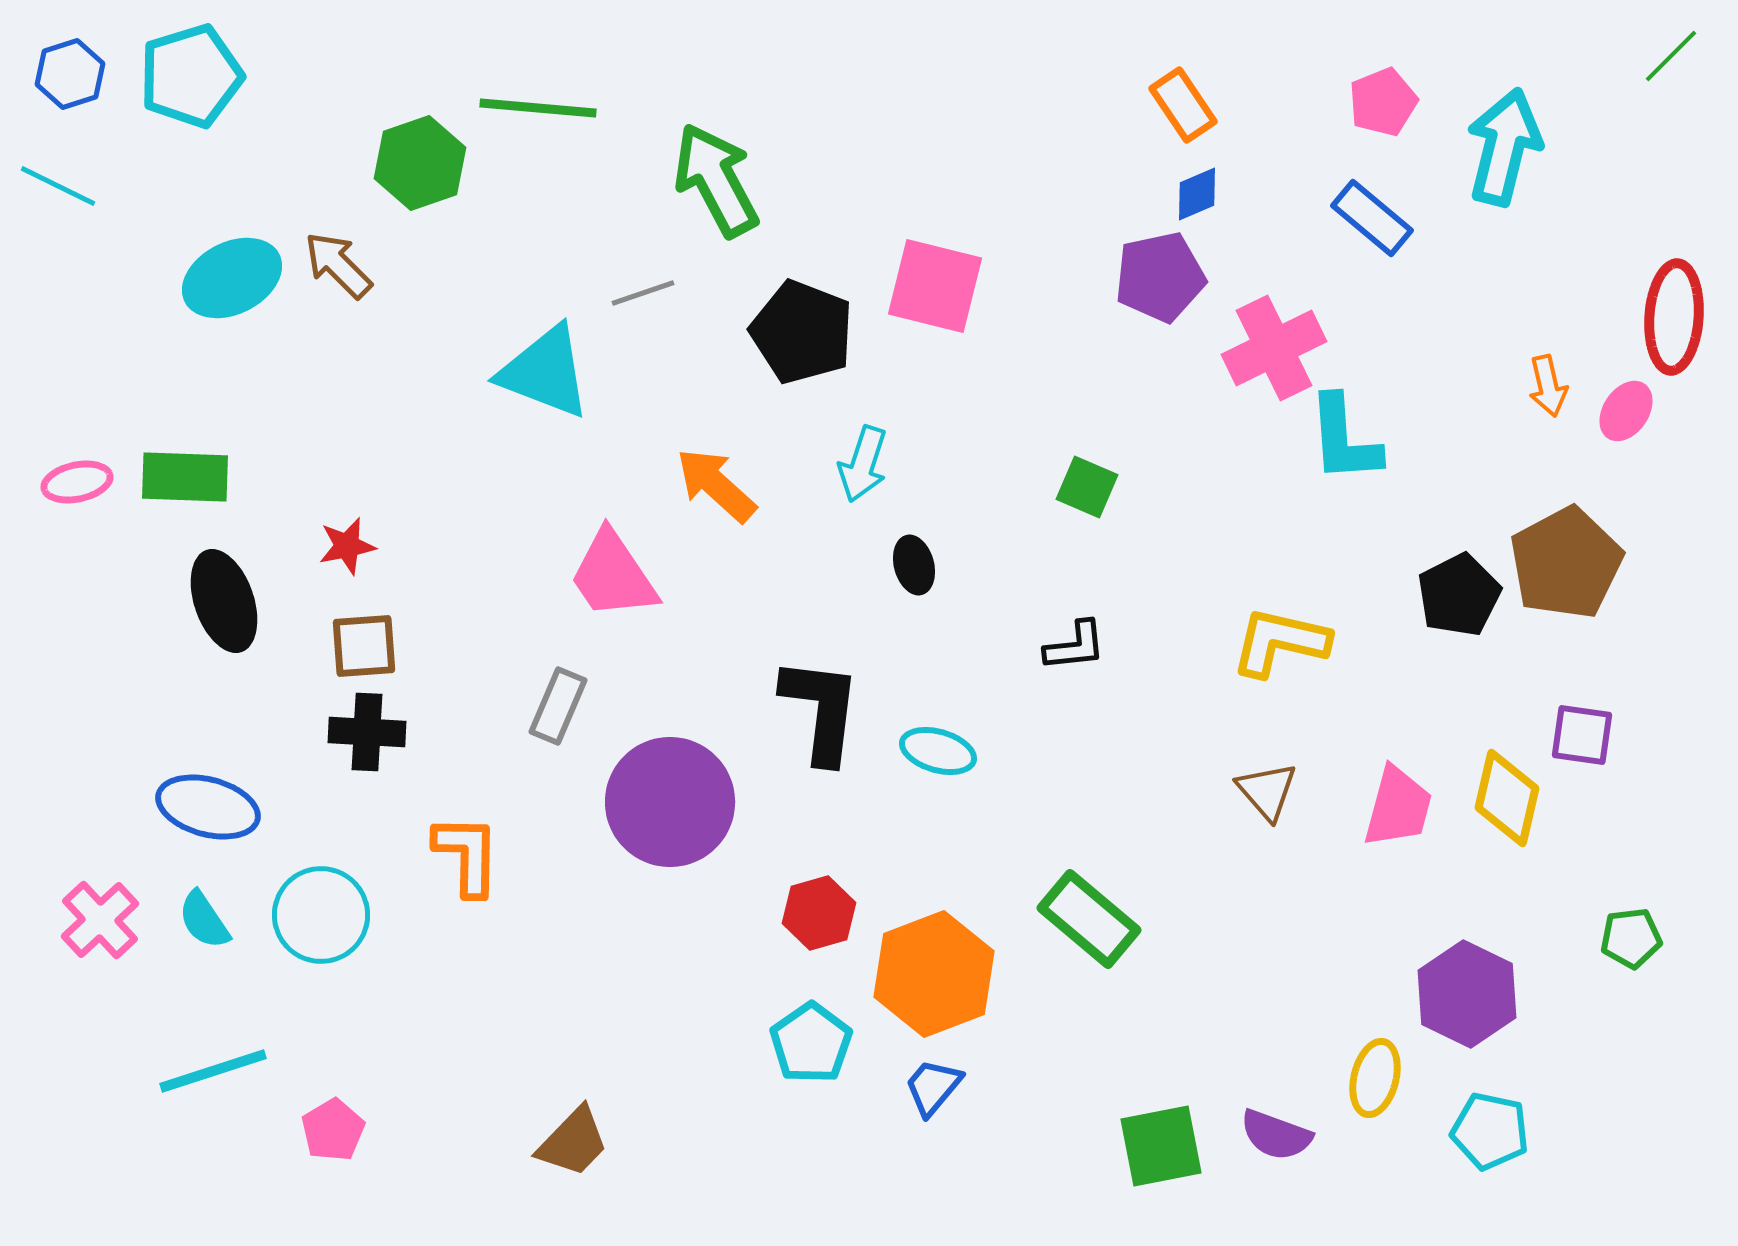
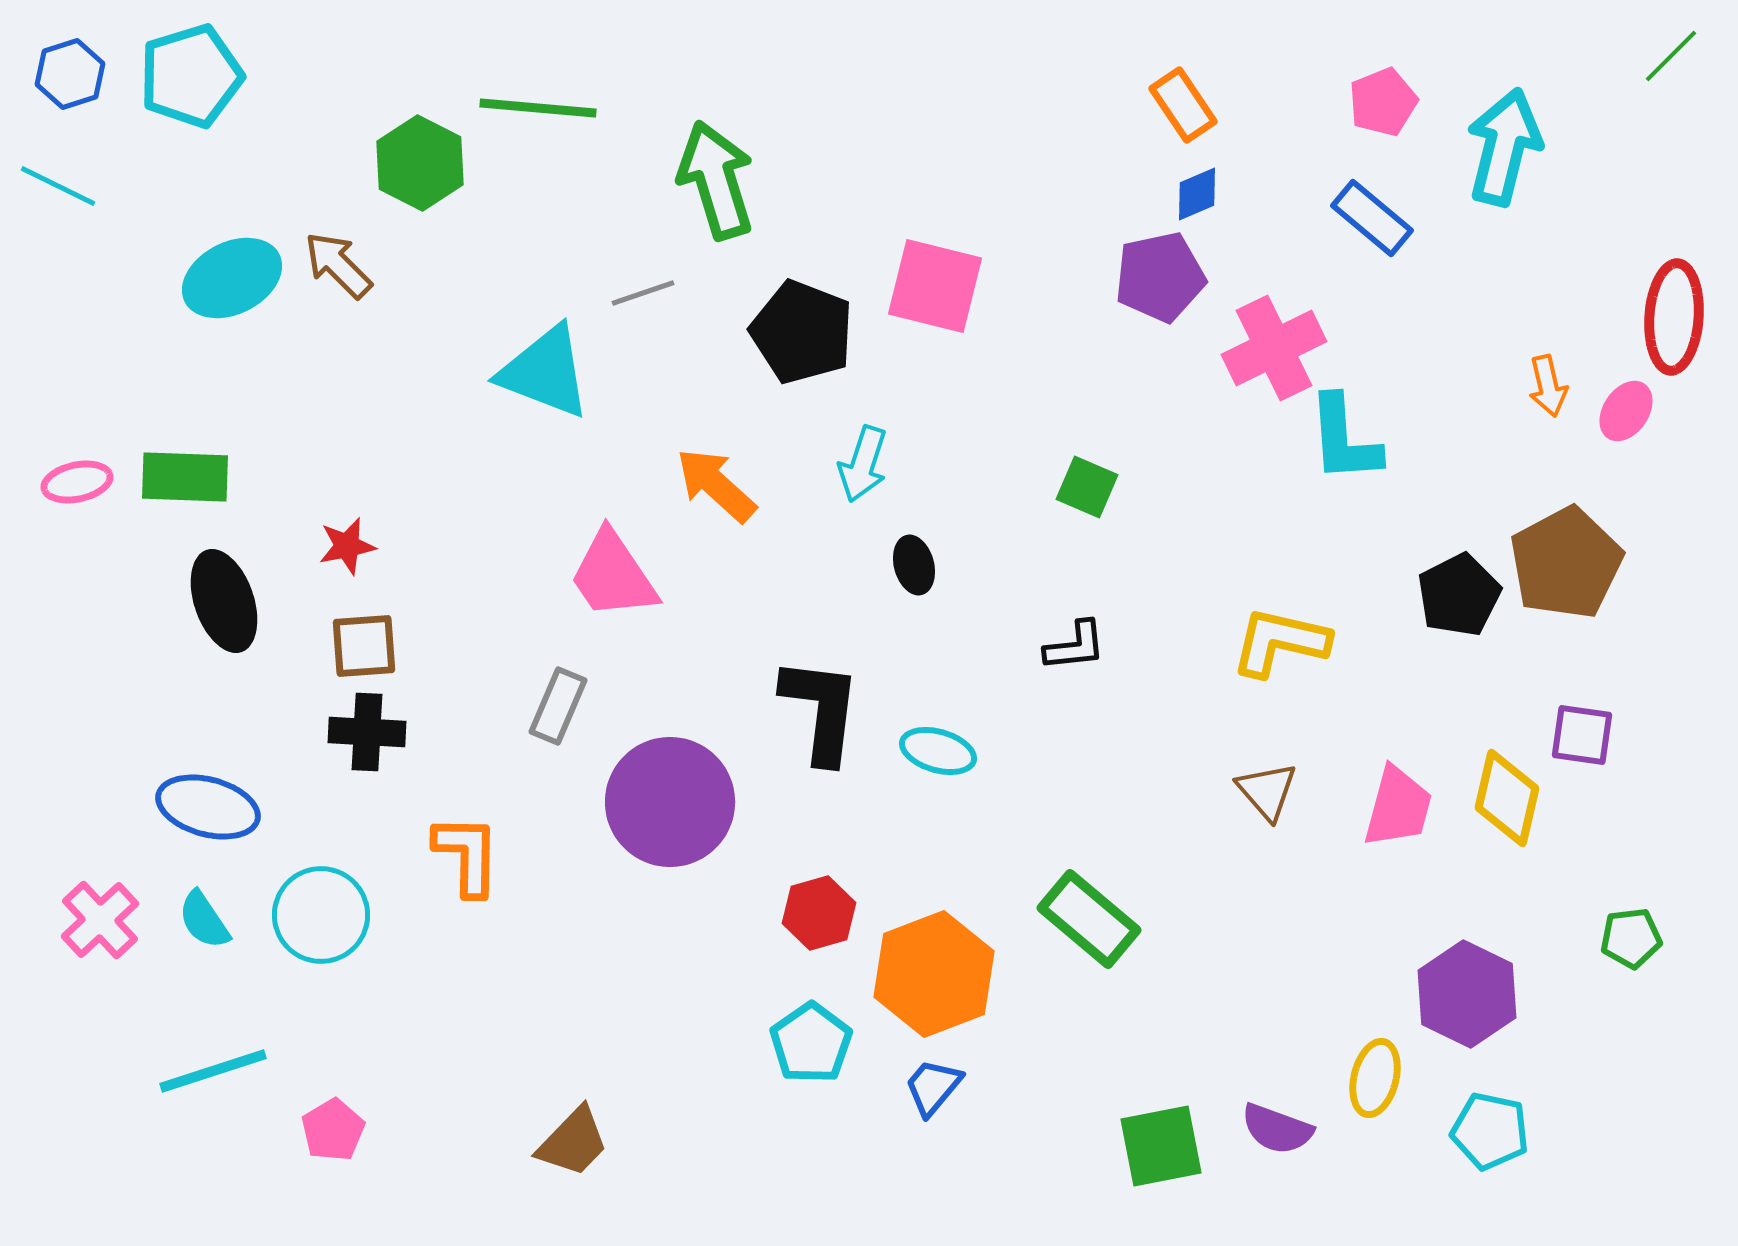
green hexagon at (420, 163): rotated 14 degrees counterclockwise
green arrow at (716, 180): rotated 11 degrees clockwise
purple semicircle at (1276, 1135): moved 1 px right, 6 px up
